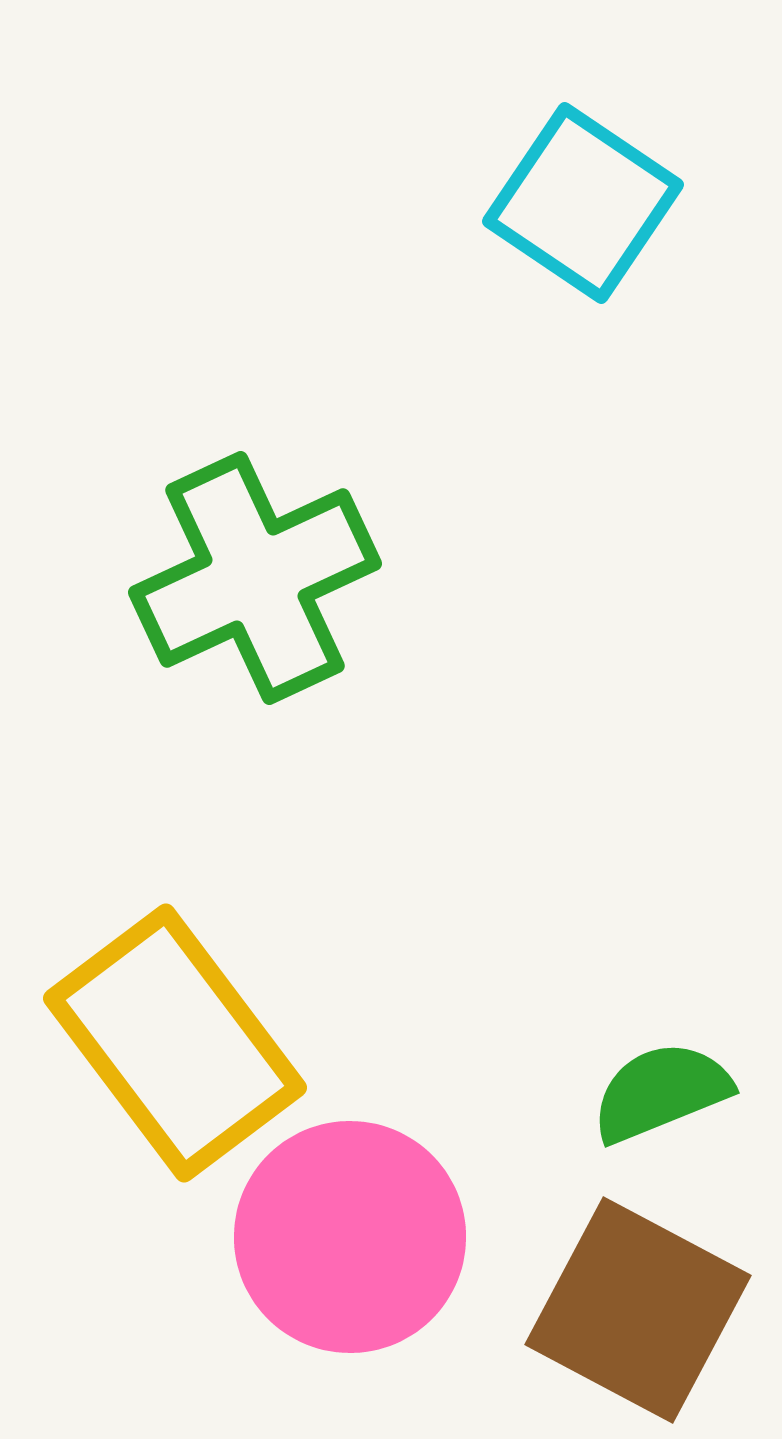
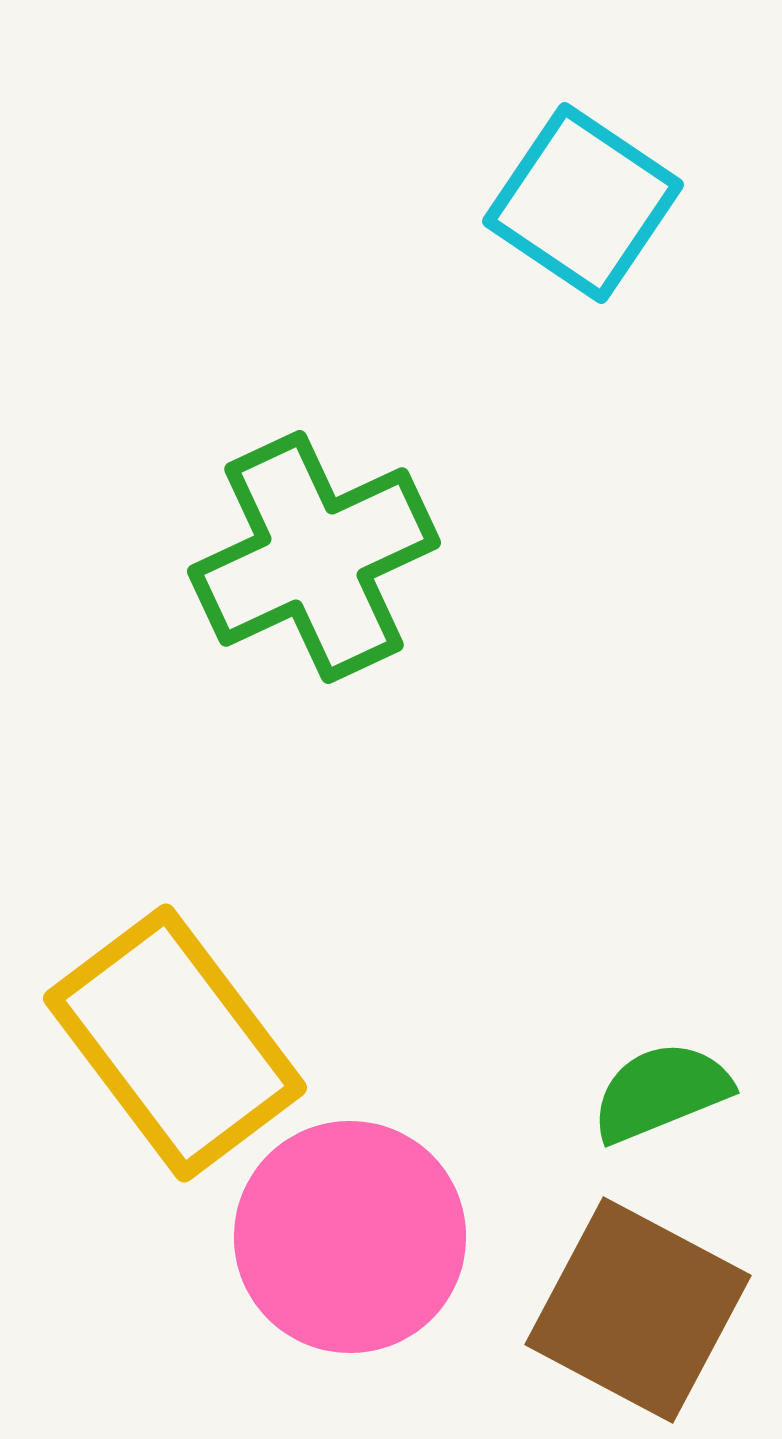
green cross: moved 59 px right, 21 px up
